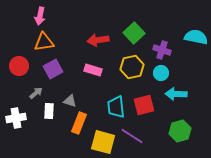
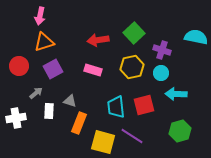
orange triangle: rotated 10 degrees counterclockwise
